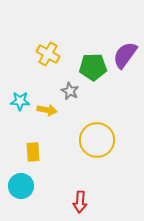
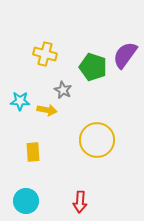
yellow cross: moved 3 px left; rotated 15 degrees counterclockwise
green pentagon: rotated 20 degrees clockwise
gray star: moved 7 px left, 1 px up
cyan circle: moved 5 px right, 15 px down
